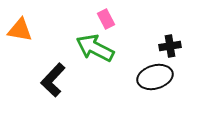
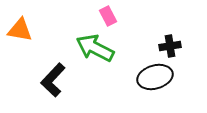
pink rectangle: moved 2 px right, 3 px up
